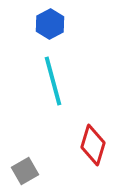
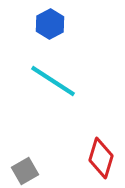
cyan line: rotated 42 degrees counterclockwise
red diamond: moved 8 px right, 13 px down
